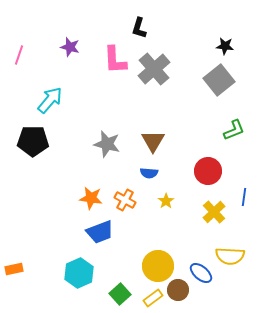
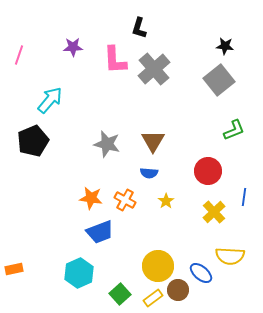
purple star: moved 3 px right; rotated 18 degrees counterclockwise
black pentagon: rotated 24 degrees counterclockwise
